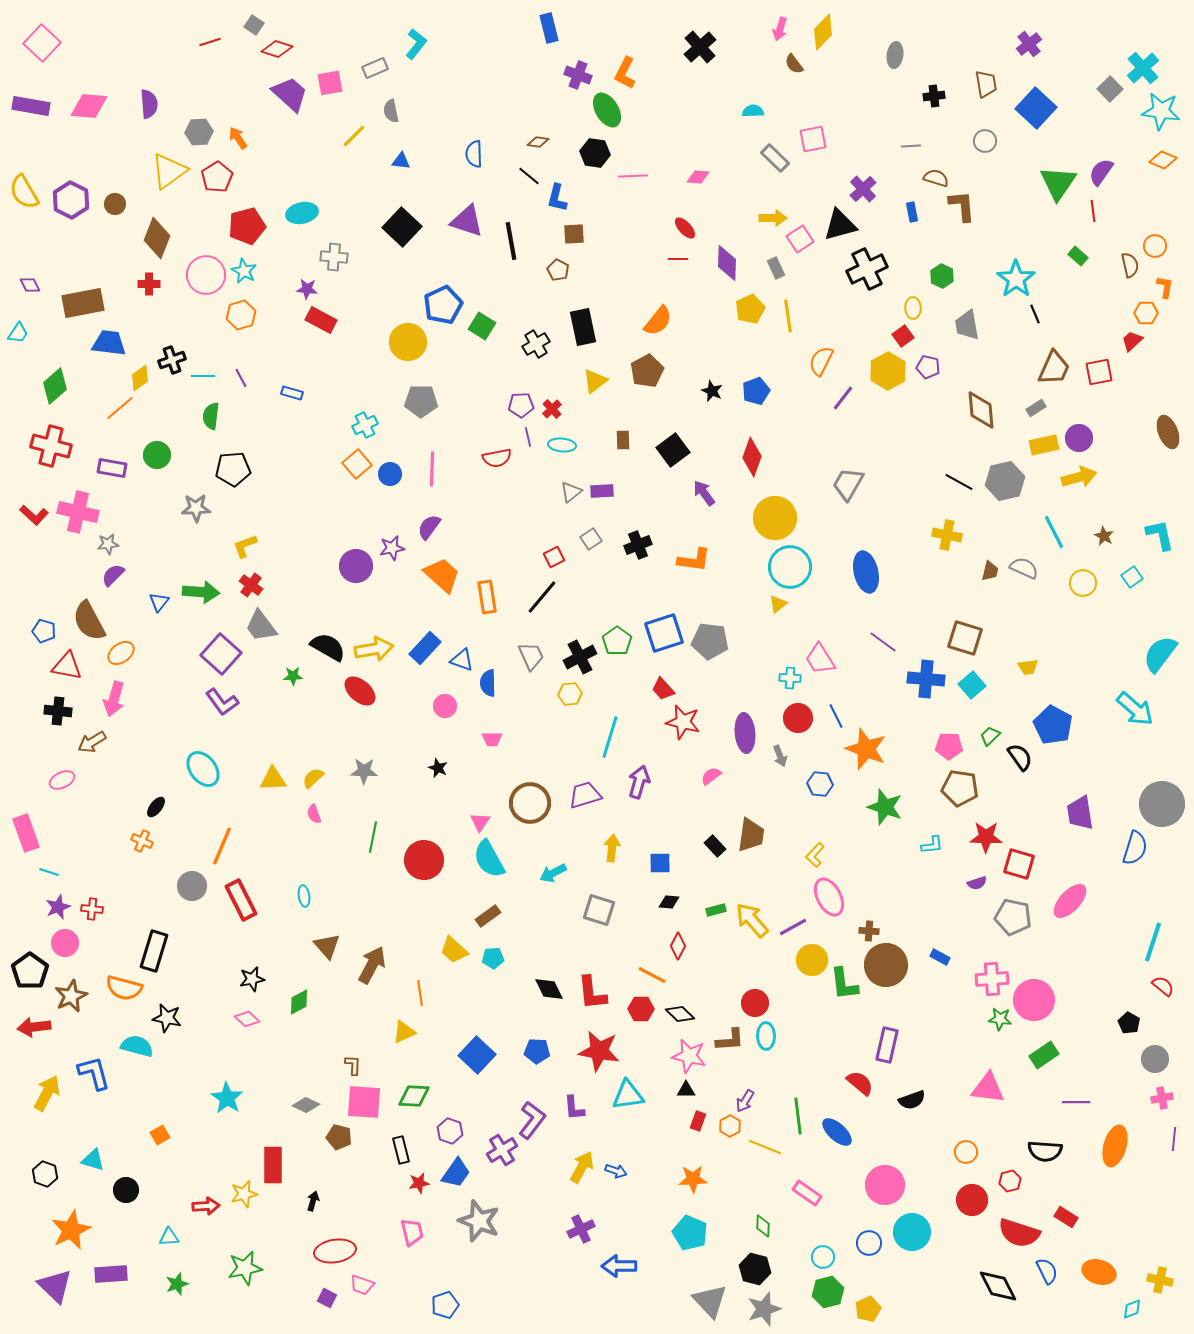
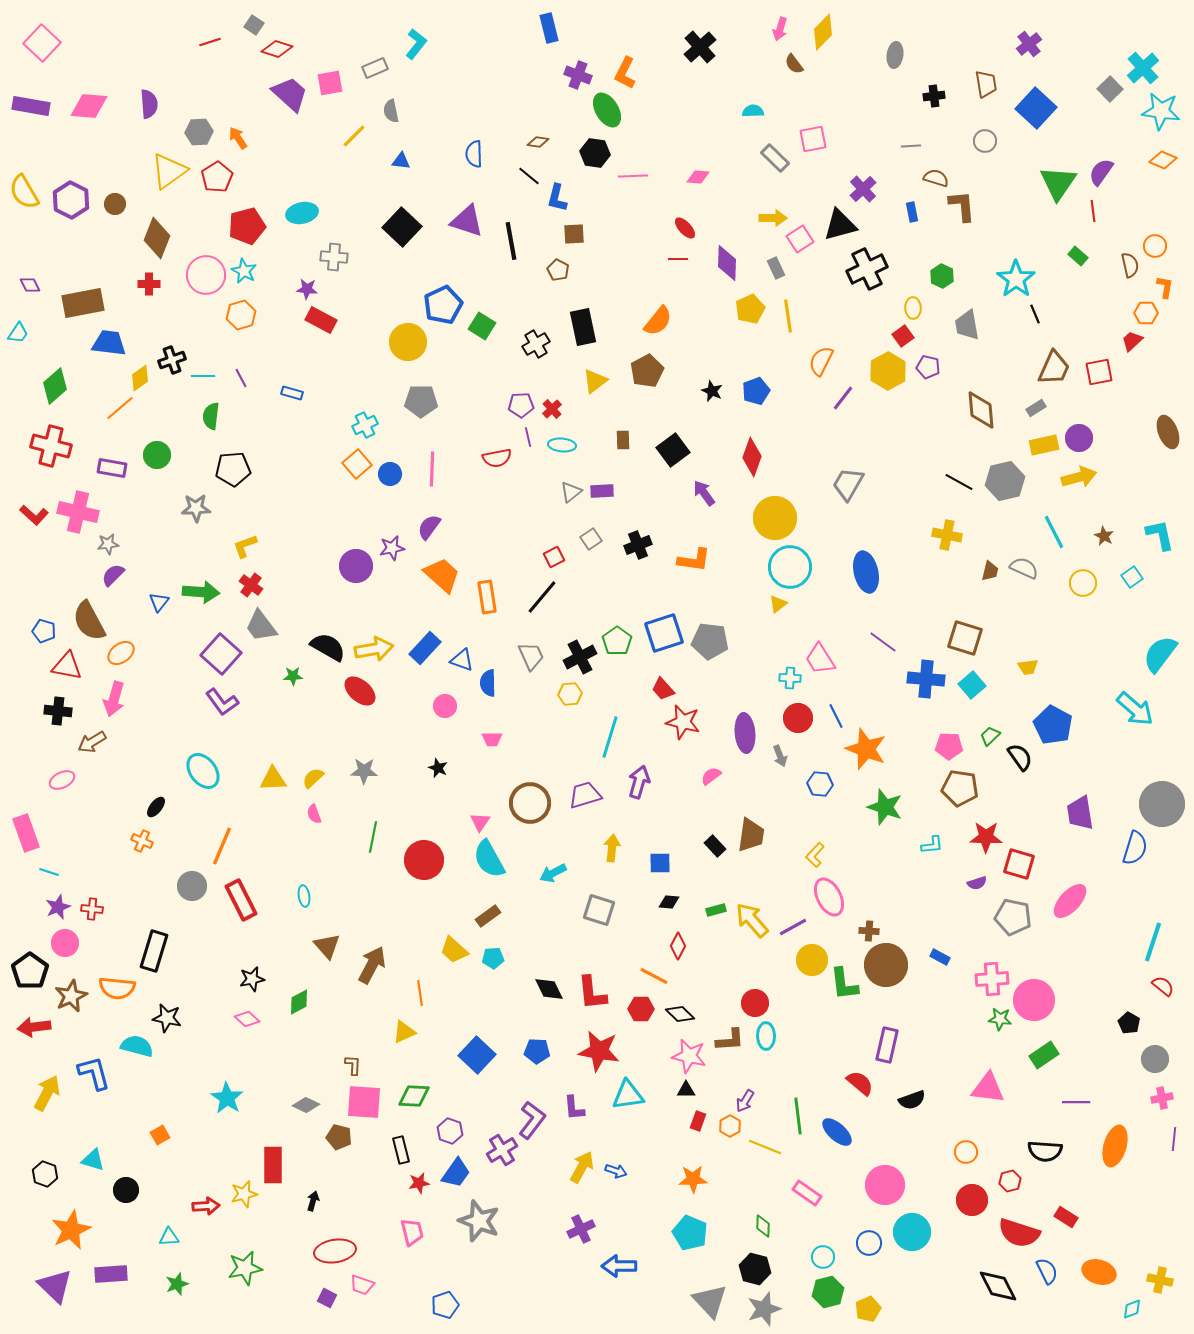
cyan ellipse at (203, 769): moved 2 px down
orange line at (652, 975): moved 2 px right, 1 px down
orange semicircle at (124, 988): moved 7 px left; rotated 9 degrees counterclockwise
